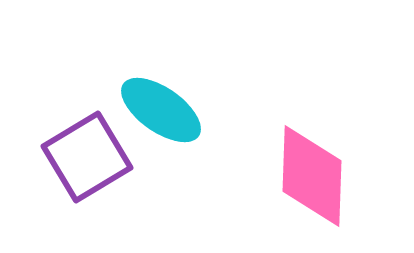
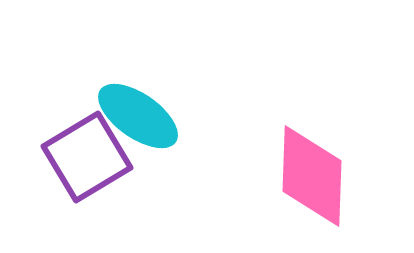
cyan ellipse: moved 23 px left, 6 px down
